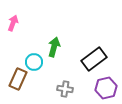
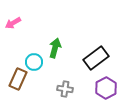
pink arrow: rotated 140 degrees counterclockwise
green arrow: moved 1 px right, 1 px down
black rectangle: moved 2 px right, 1 px up
purple hexagon: rotated 15 degrees counterclockwise
